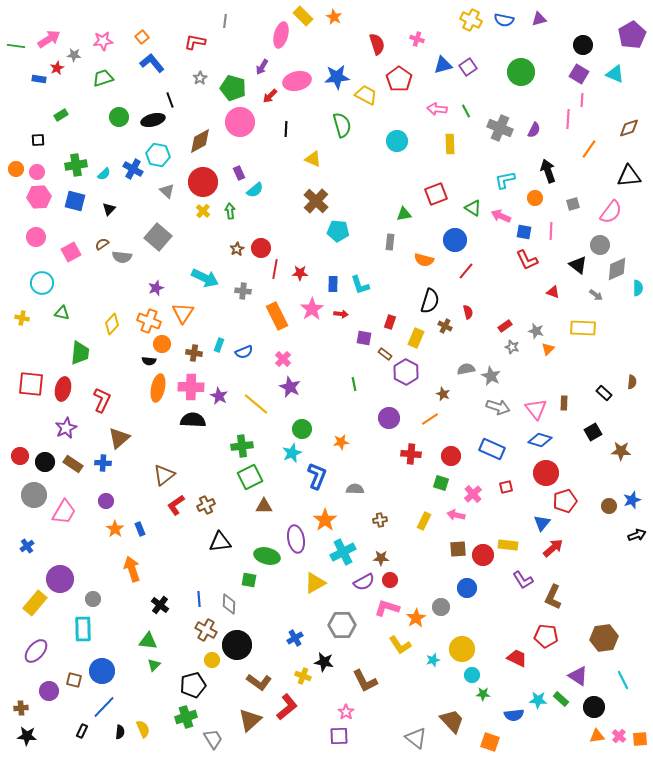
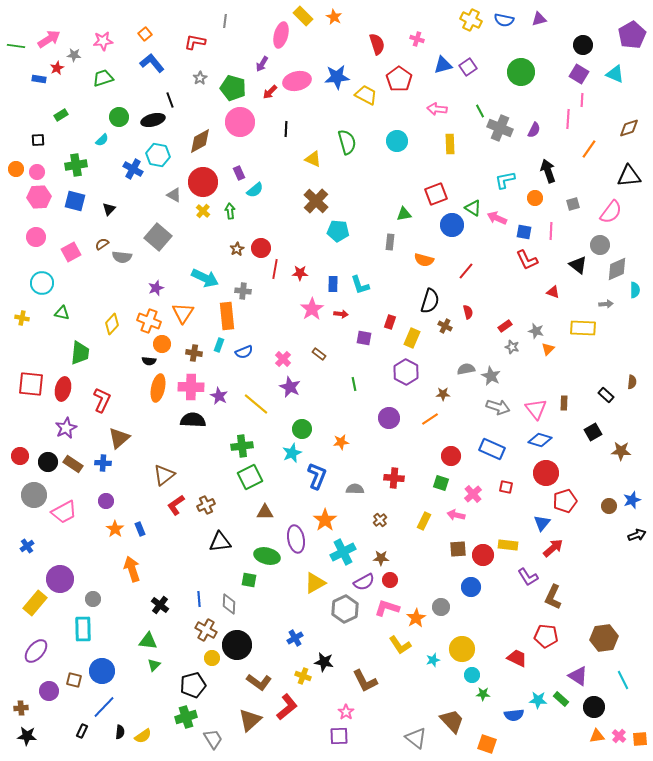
orange square at (142, 37): moved 3 px right, 3 px up
purple arrow at (262, 67): moved 3 px up
red arrow at (270, 96): moved 4 px up
green line at (466, 111): moved 14 px right
green semicircle at (342, 125): moved 5 px right, 17 px down
cyan semicircle at (104, 174): moved 2 px left, 34 px up
gray triangle at (167, 191): moved 7 px right, 4 px down; rotated 14 degrees counterclockwise
pink arrow at (501, 216): moved 4 px left, 2 px down
blue circle at (455, 240): moved 3 px left, 15 px up
cyan semicircle at (638, 288): moved 3 px left, 2 px down
gray arrow at (596, 295): moved 10 px right, 9 px down; rotated 40 degrees counterclockwise
orange rectangle at (277, 316): moved 50 px left; rotated 20 degrees clockwise
yellow rectangle at (416, 338): moved 4 px left
brown rectangle at (385, 354): moved 66 px left
black rectangle at (604, 393): moved 2 px right, 2 px down
brown star at (443, 394): rotated 24 degrees counterclockwise
red cross at (411, 454): moved 17 px left, 24 px down
black circle at (45, 462): moved 3 px right
red square at (506, 487): rotated 24 degrees clockwise
brown triangle at (264, 506): moved 1 px right, 6 px down
pink trapezoid at (64, 512): rotated 32 degrees clockwise
brown cross at (380, 520): rotated 32 degrees counterclockwise
purple L-shape at (523, 580): moved 5 px right, 3 px up
blue circle at (467, 588): moved 4 px right, 1 px up
gray hexagon at (342, 625): moved 3 px right, 16 px up; rotated 24 degrees counterclockwise
yellow circle at (212, 660): moved 2 px up
yellow semicircle at (143, 729): moved 7 px down; rotated 78 degrees clockwise
orange square at (490, 742): moved 3 px left, 2 px down
